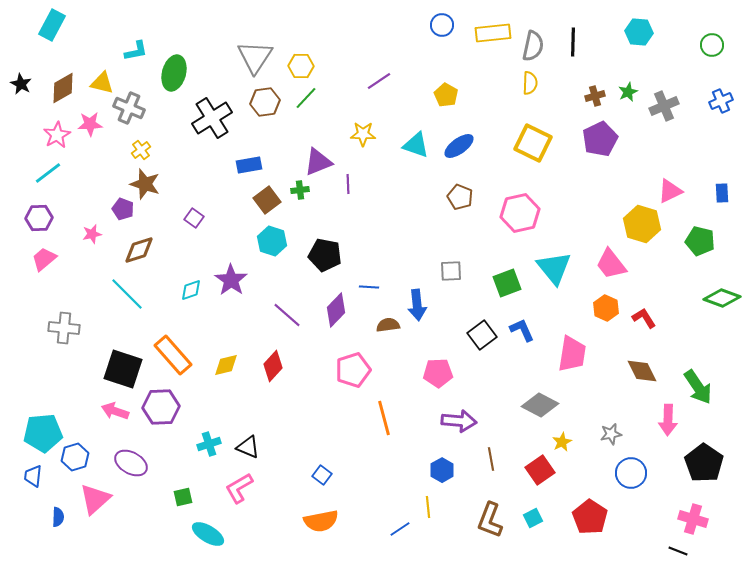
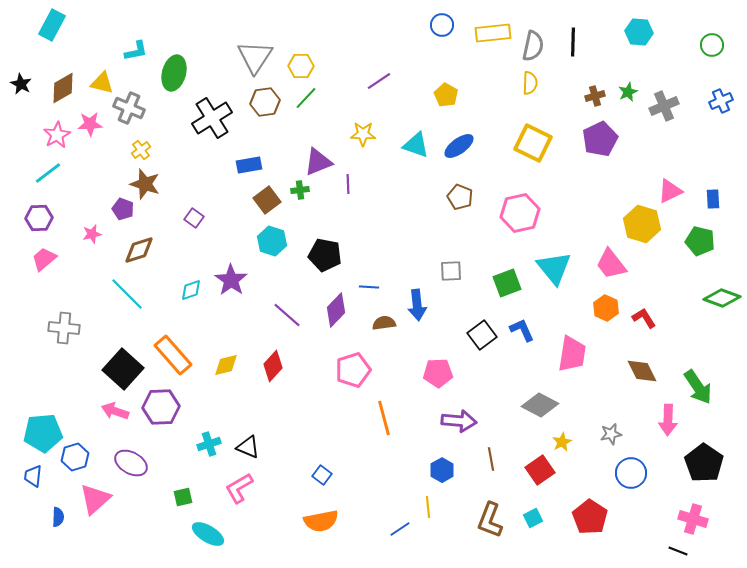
blue rectangle at (722, 193): moved 9 px left, 6 px down
brown semicircle at (388, 325): moved 4 px left, 2 px up
black square at (123, 369): rotated 24 degrees clockwise
